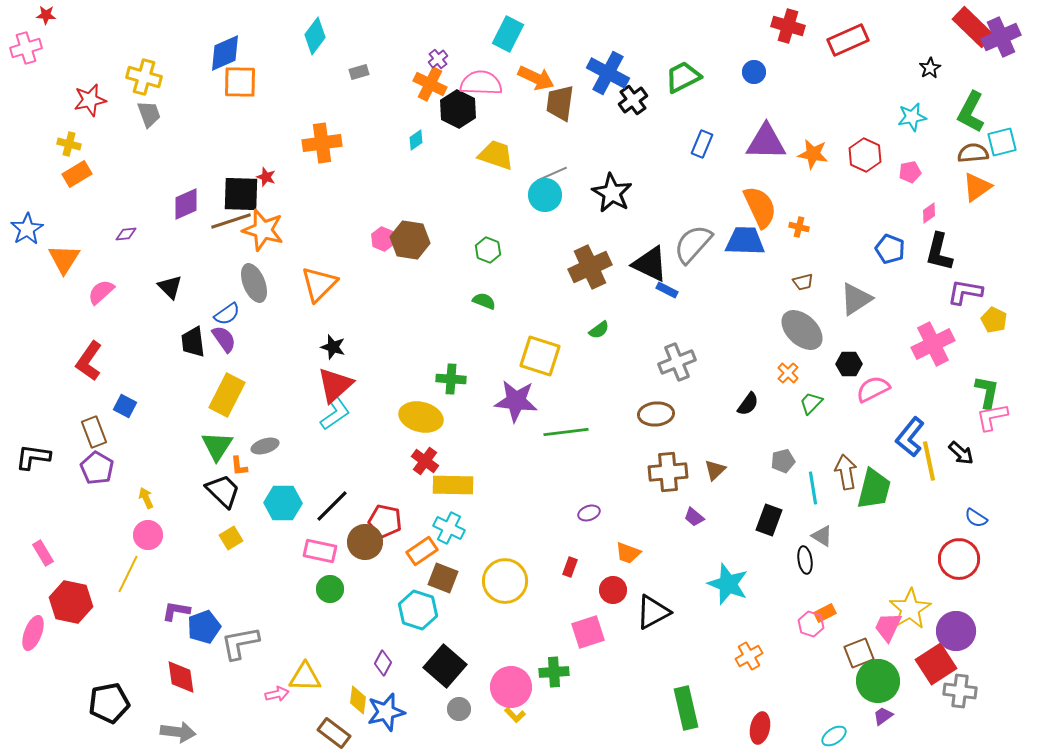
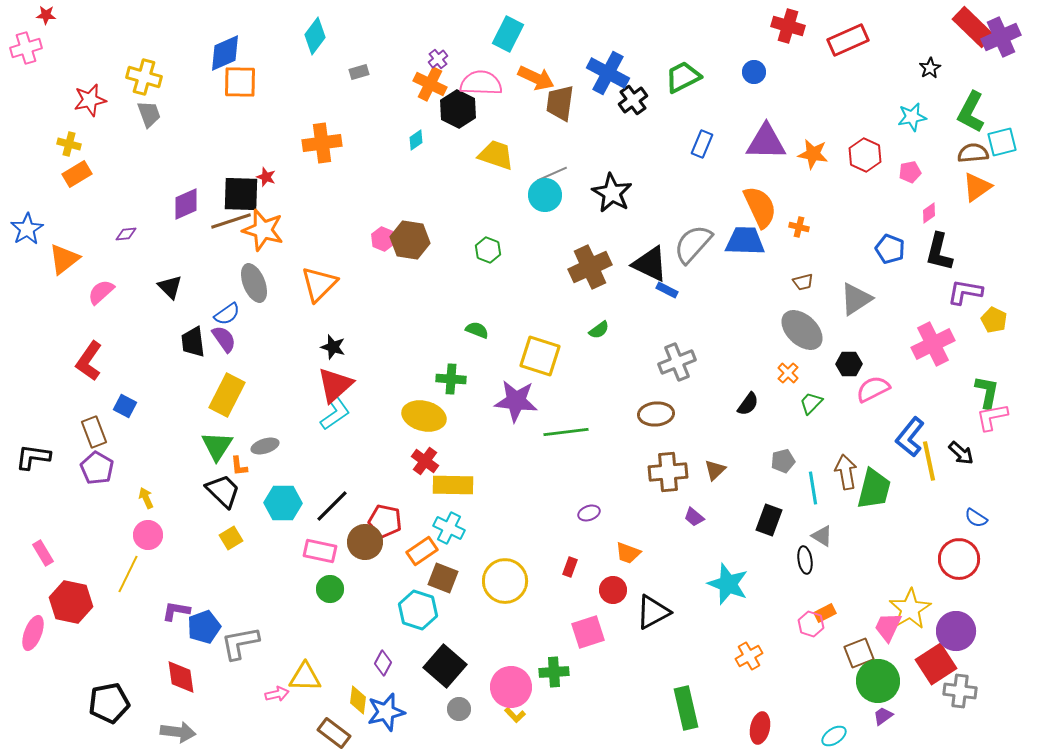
orange triangle at (64, 259): rotated 20 degrees clockwise
green semicircle at (484, 301): moved 7 px left, 29 px down
yellow ellipse at (421, 417): moved 3 px right, 1 px up
